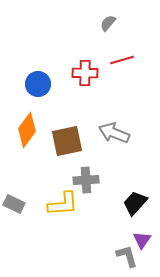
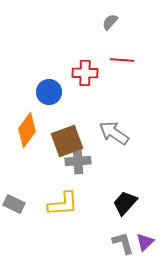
gray semicircle: moved 2 px right, 1 px up
red line: rotated 20 degrees clockwise
blue circle: moved 11 px right, 8 px down
gray arrow: rotated 12 degrees clockwise
brown square: rotated 8 degrees counterclockwise
gray cross: moved 8 px left, 19 px up
black trapezoid: moved 10 px left
purple triangle: moved 3 px right, 2 px down; rotated 12 degrees clockwise
gray L-shape: moved 4 px left, 13 px up
